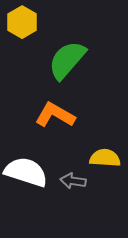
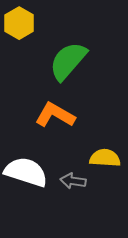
yellow hexagon: moved 3 px left, 1 px down
green semicircle: moved 1 px right, 1 px down
